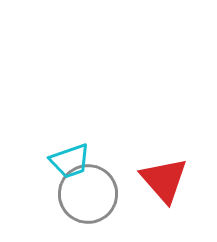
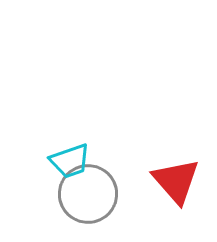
red triangle: moved 12 px right, 1 px down
